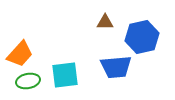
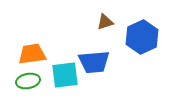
brown triangle: rotated 18 degrees counterclockwise
blue hexagon: rotated 12 degrees counterclockwise
orange trapezoid: moved 12 px right; rotated 140 degrees counterclockwise
blue trapezoid: moved 22 px left, 5 px up
